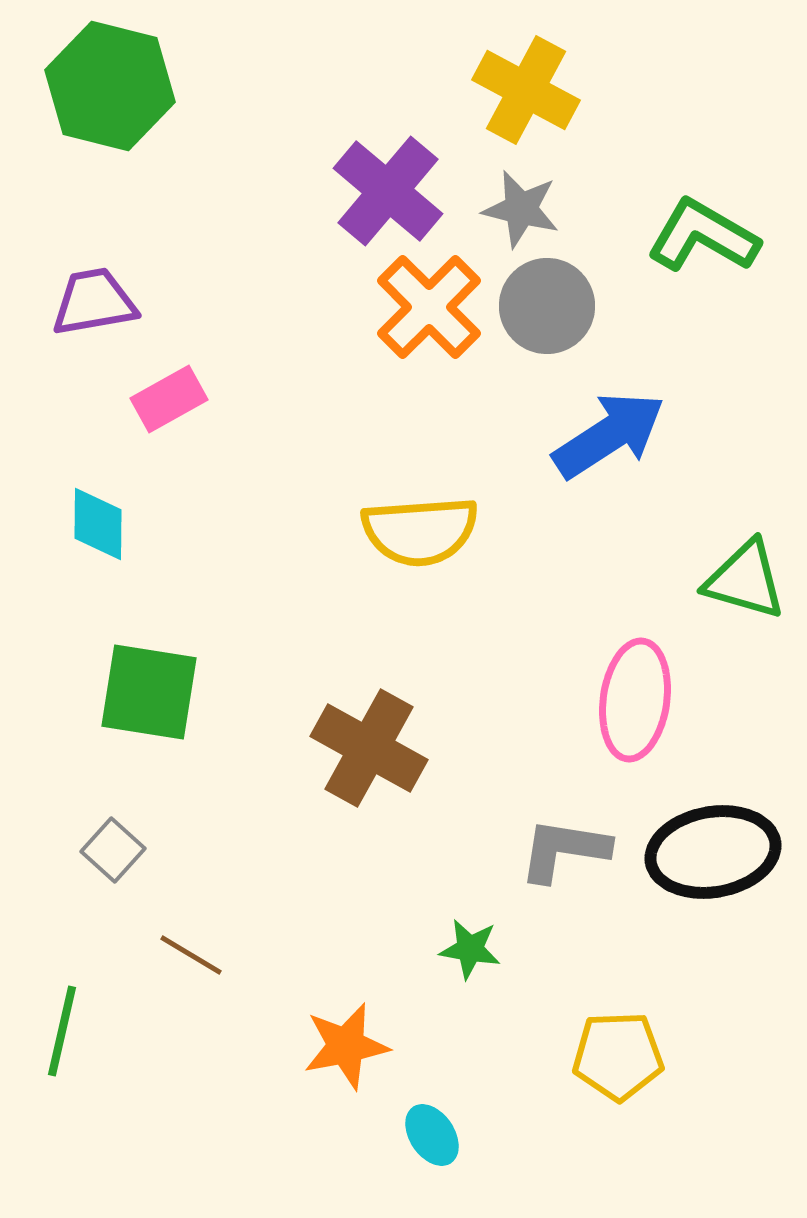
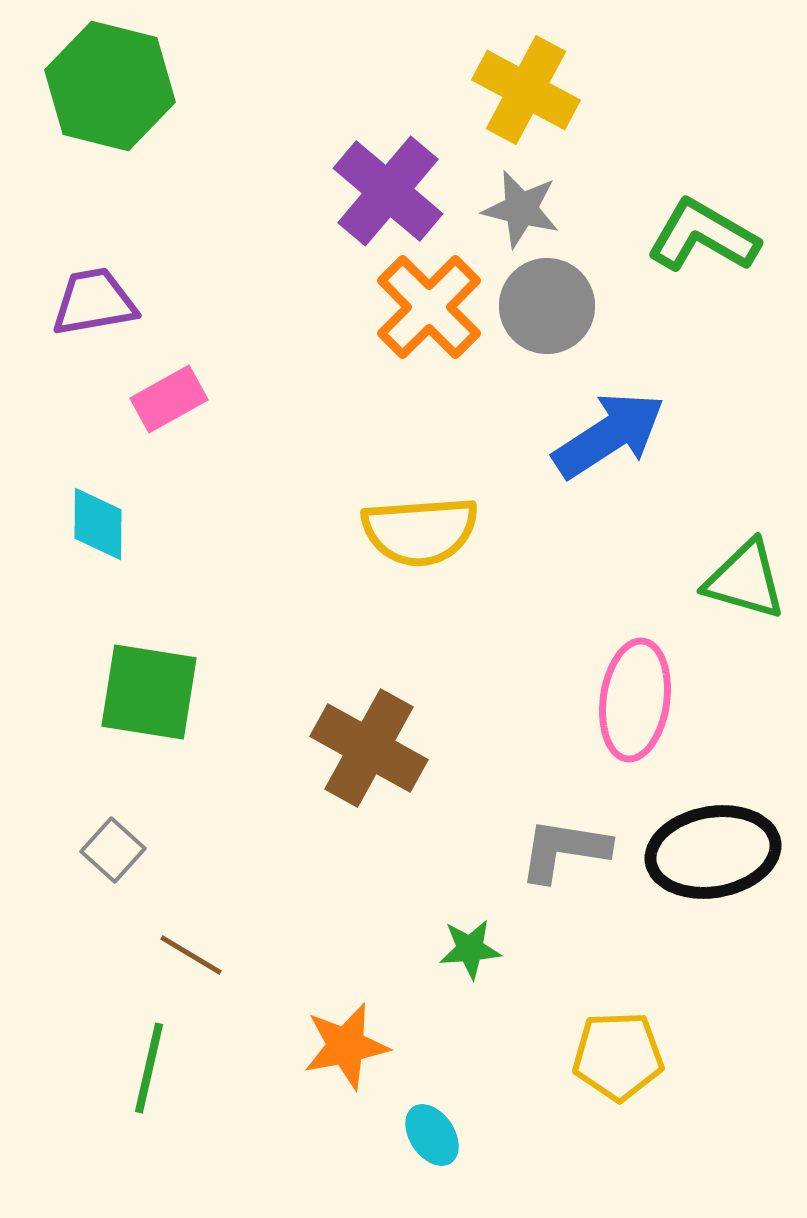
green star: rotated 14 degrees counterclockwise
green line: moved 87 px right, 37 px down
